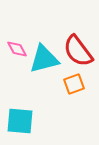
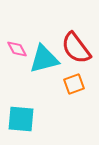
red semicircle: moved 2 px left, 3 px up
cyan square: moved 1 px right, 2 px up
